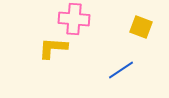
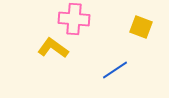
yellow L-shape: rotated 32 degrees clockwise
blue line: moved 6 px left
